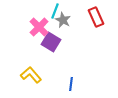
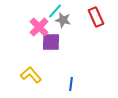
cyan line: rotated 21 degrees clockwise
gray star: rotated 14 degrees counterclockwise
purple square: rotated 30 degrees counterclockwise
